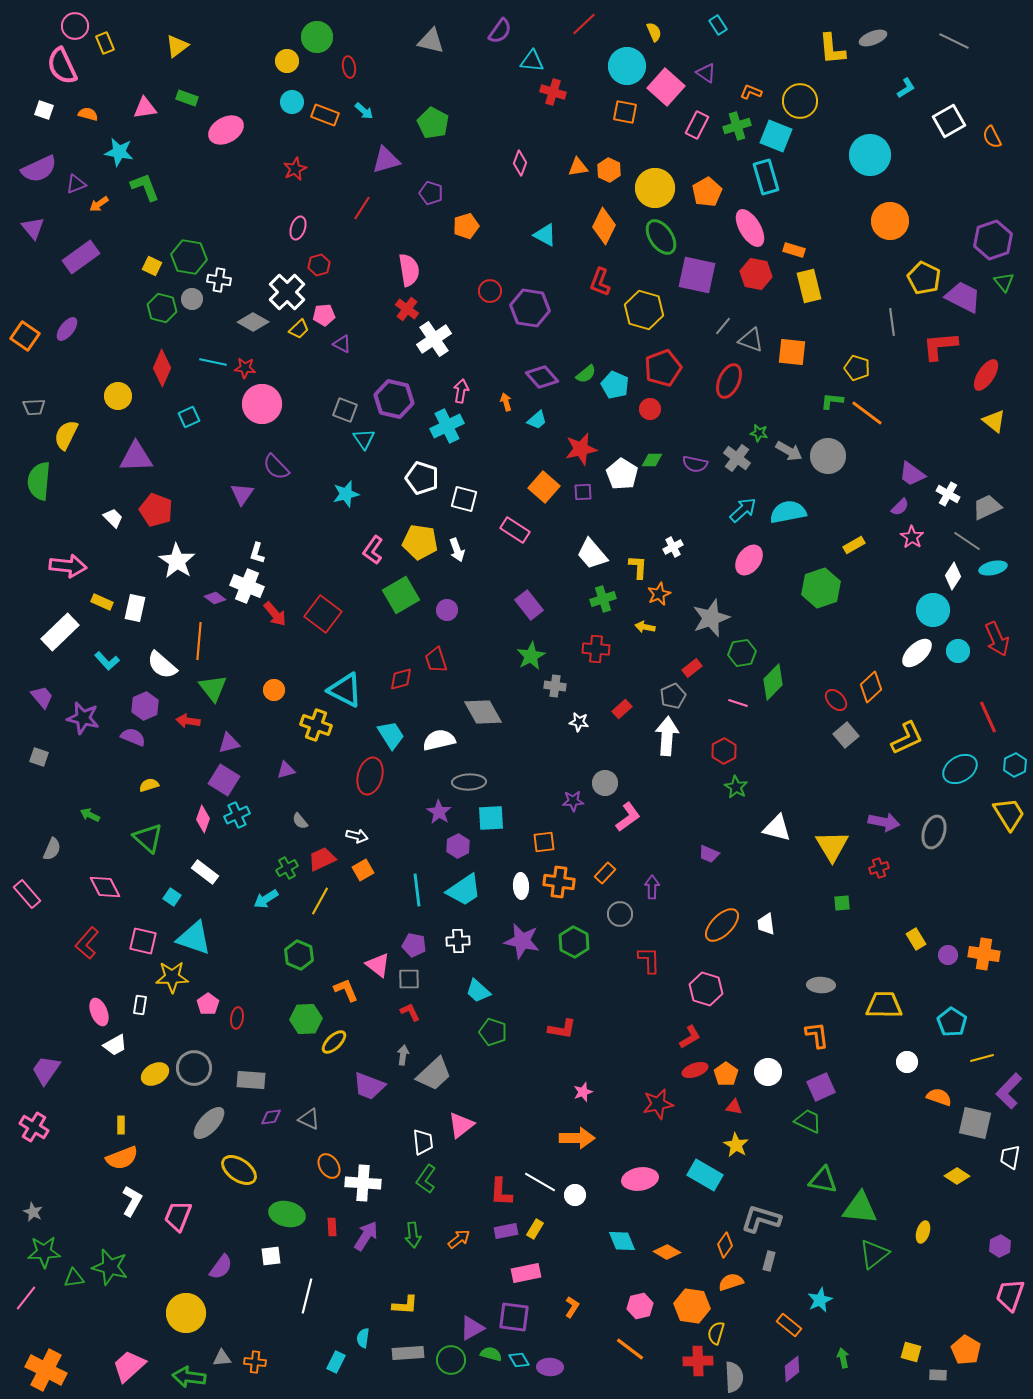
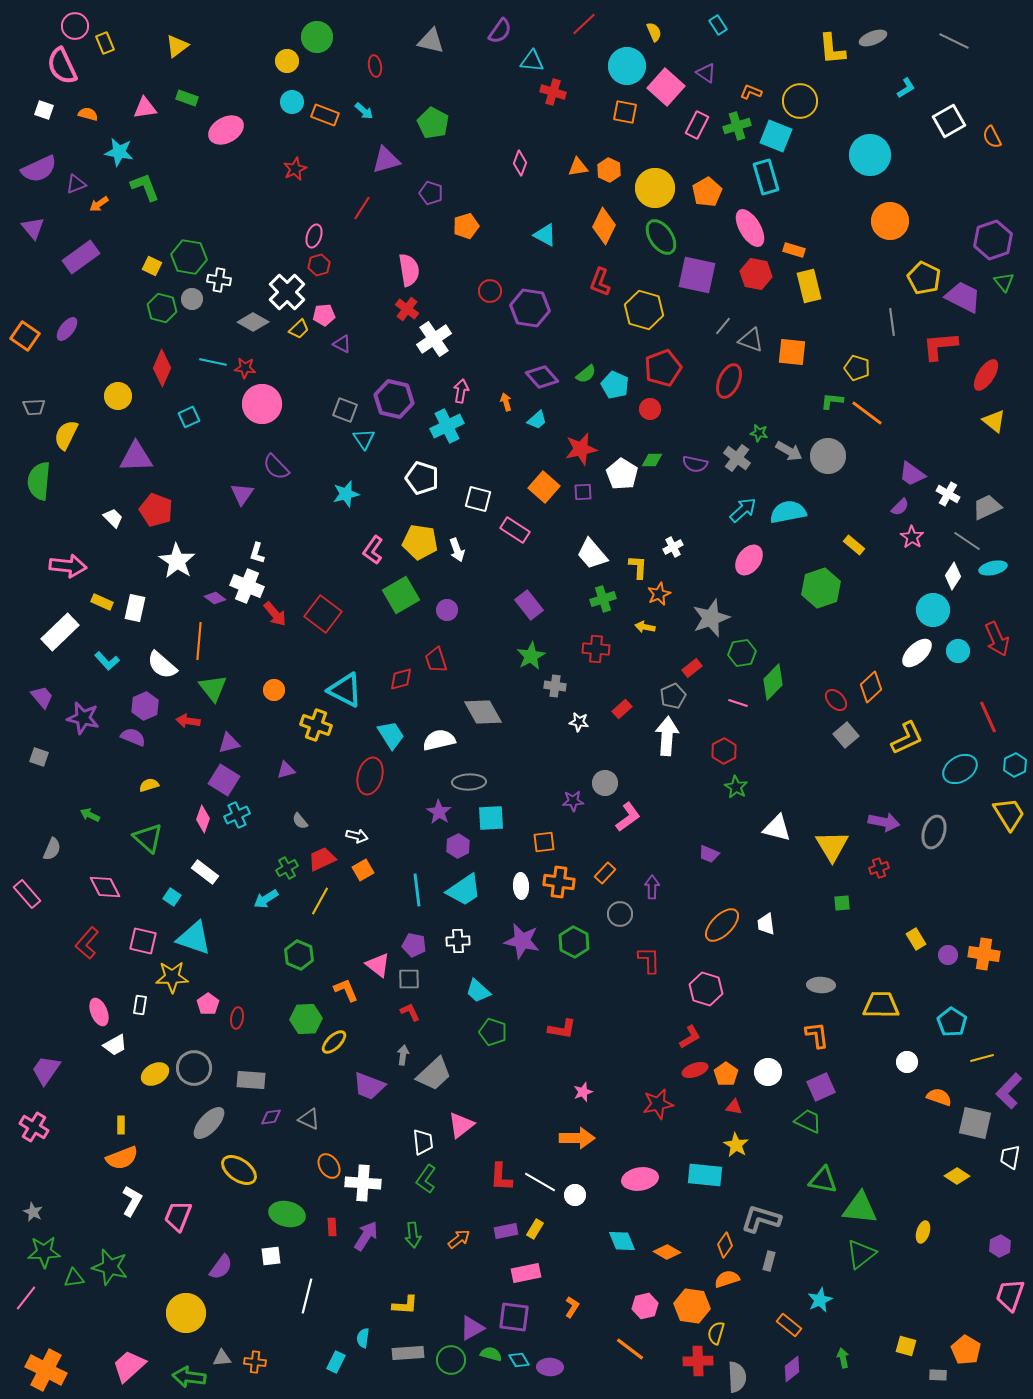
red ellipse at (349, 67): moved 26 px right, 1 px up
pink ellipse at (298, 228): moved 16 px right, 8 px down
white square at (464, 499): moved 14 px right
yellow rectangle at (854, 545): rotated 70 degrees clockwise
yellow trapezoid at (884, 1005): moved 3 px left
cyan rectangle at (705, 1175): rotated 24 degrees counterclockwise
red L-shape at (501, 1192): moved 15 px up
green triangle at (874, 1254): moved 13 px left
orange semicircle at (731, 1282): moved 4 px left, 3 px up
pink hexagon at (640, 1306): moved 5 px right
yellow square at (911, 1352): moved 5 px left, 6 px up
gray semicircle at (734, 1377): moved 3 px right
